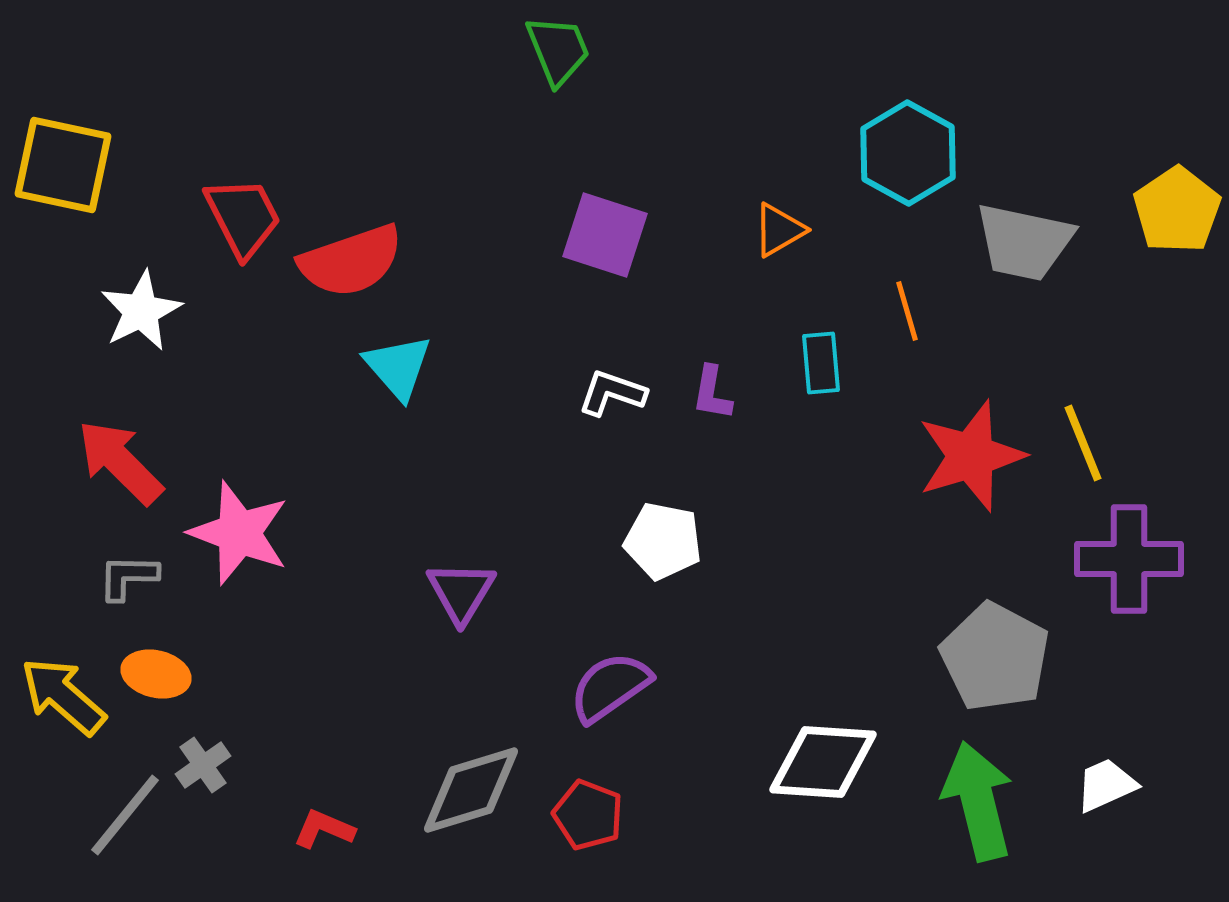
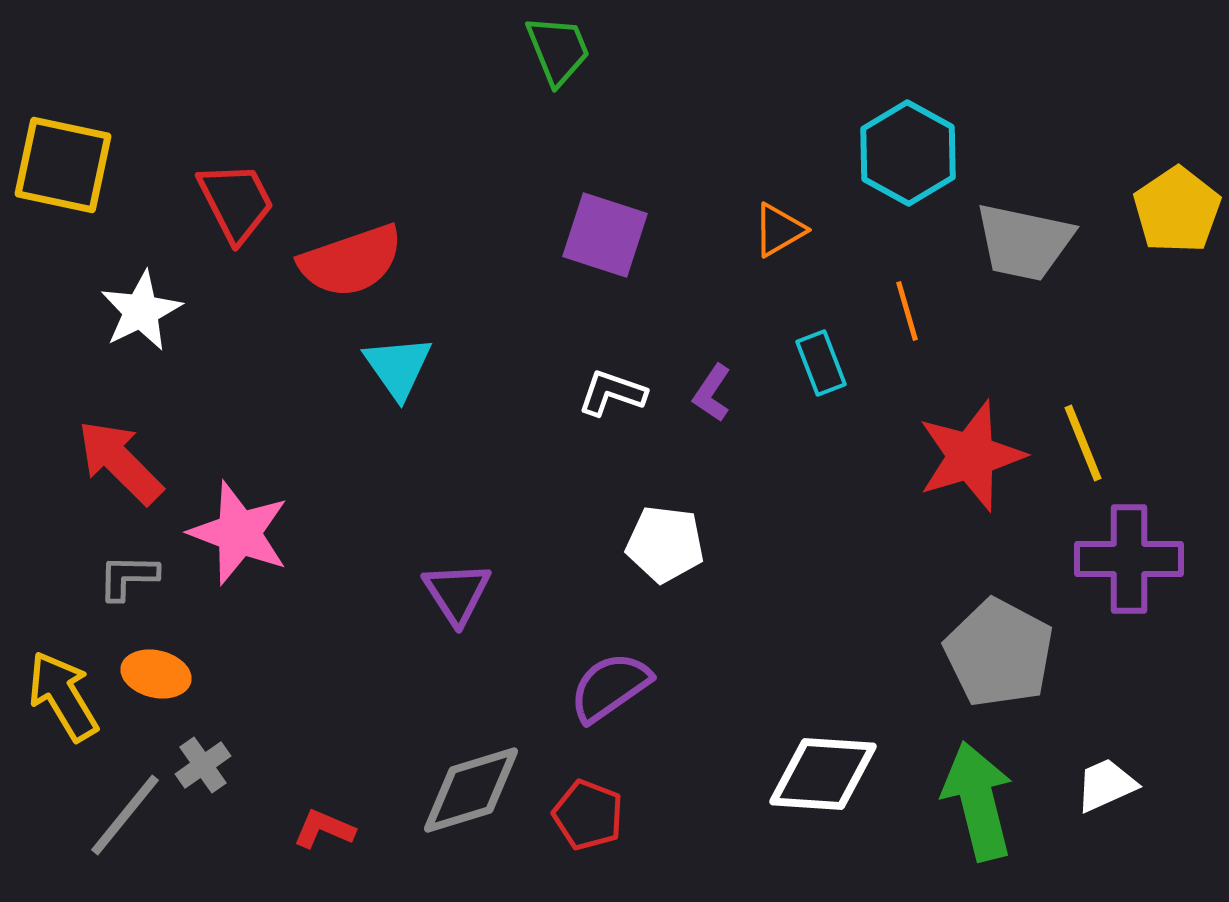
red trapezoid: moved 7 px left, 15 px up
cyan rectangle: rotated 16 degrees counterclockwise
cyan triangle: rotated 6 degrees clockwise
purple L-shape: rotated 24 degrees clockwise
white pentagon: moved 2 px right, 3 px down; rotated 4 degrees counterclockwise
purple triangle: moved 4 px left, 1 px down; rotated 4 degrees counterclockwise
gray pentagon: moved 4 px right, 4 px up
yellow arrow: rotated 18 degrees clockwise
white diamond: moved 12 px down
